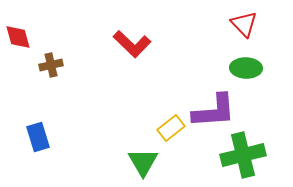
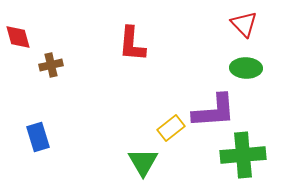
red L-shape: rotated 51 degrees clockwise
green cross: rotated 9 degrees clockwise
